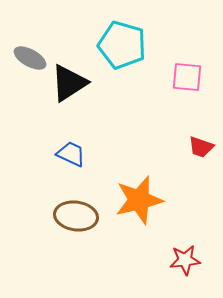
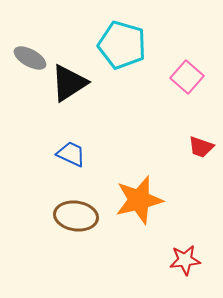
pink square: rotated 36 degrees clockwise
